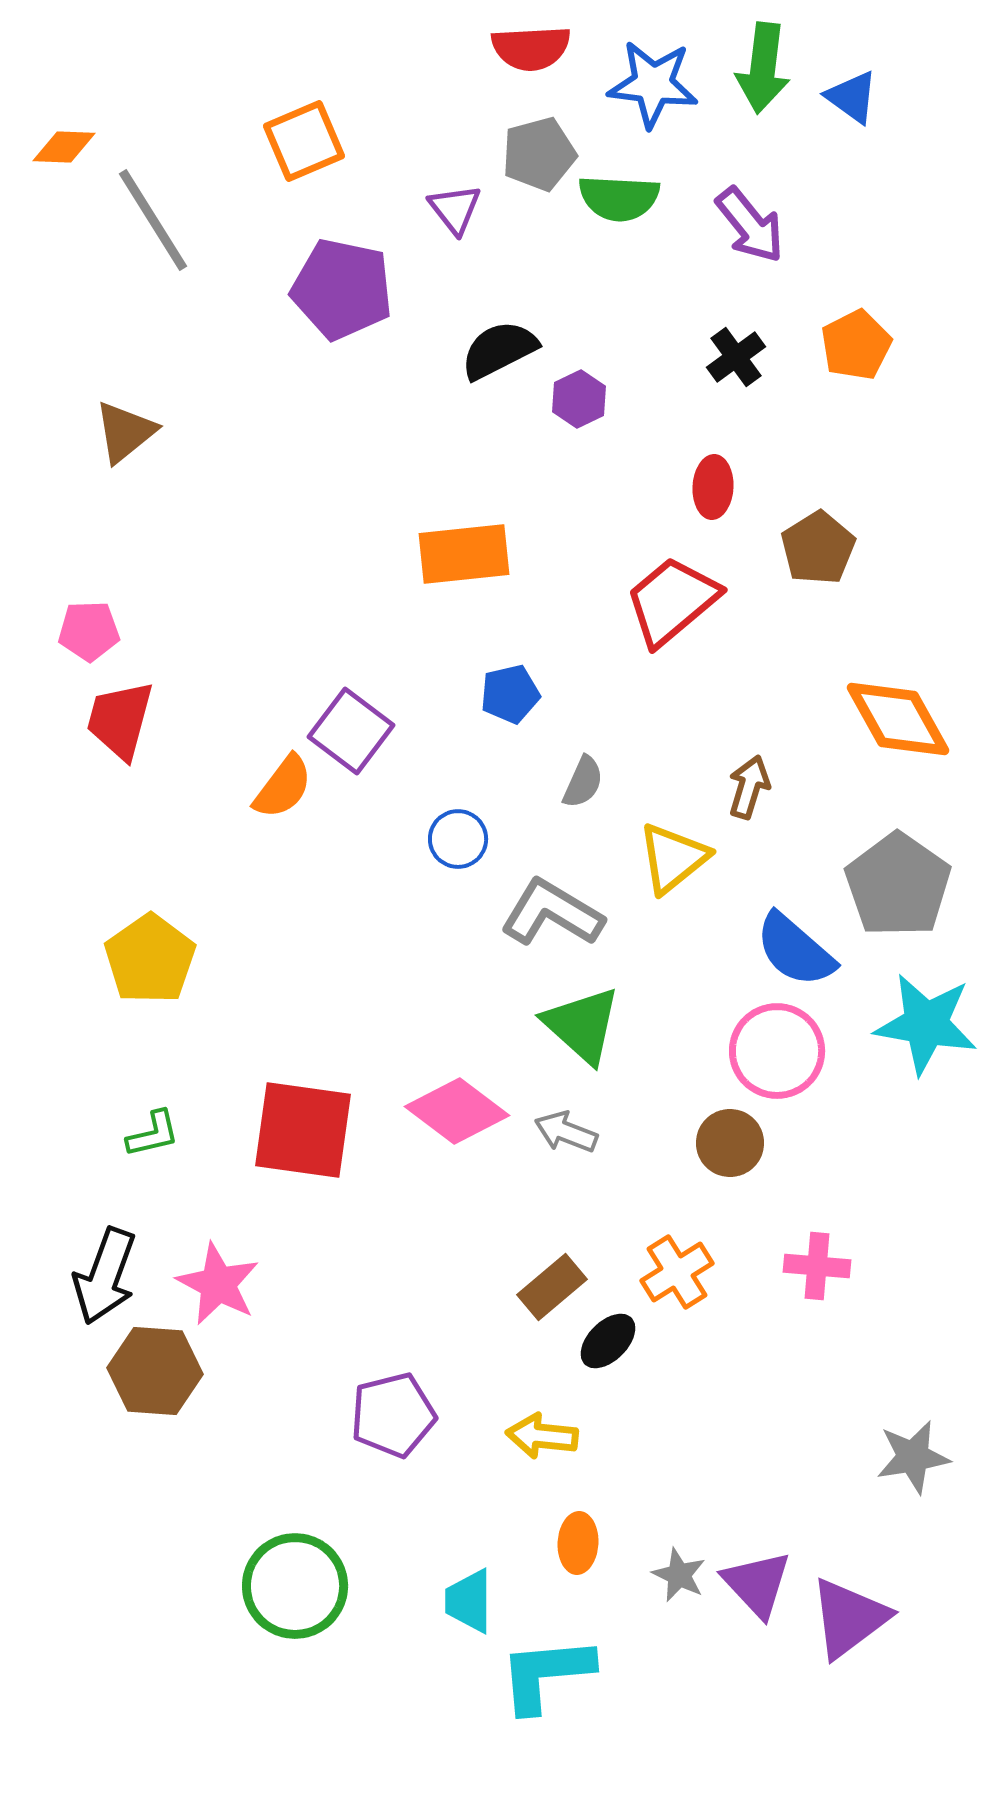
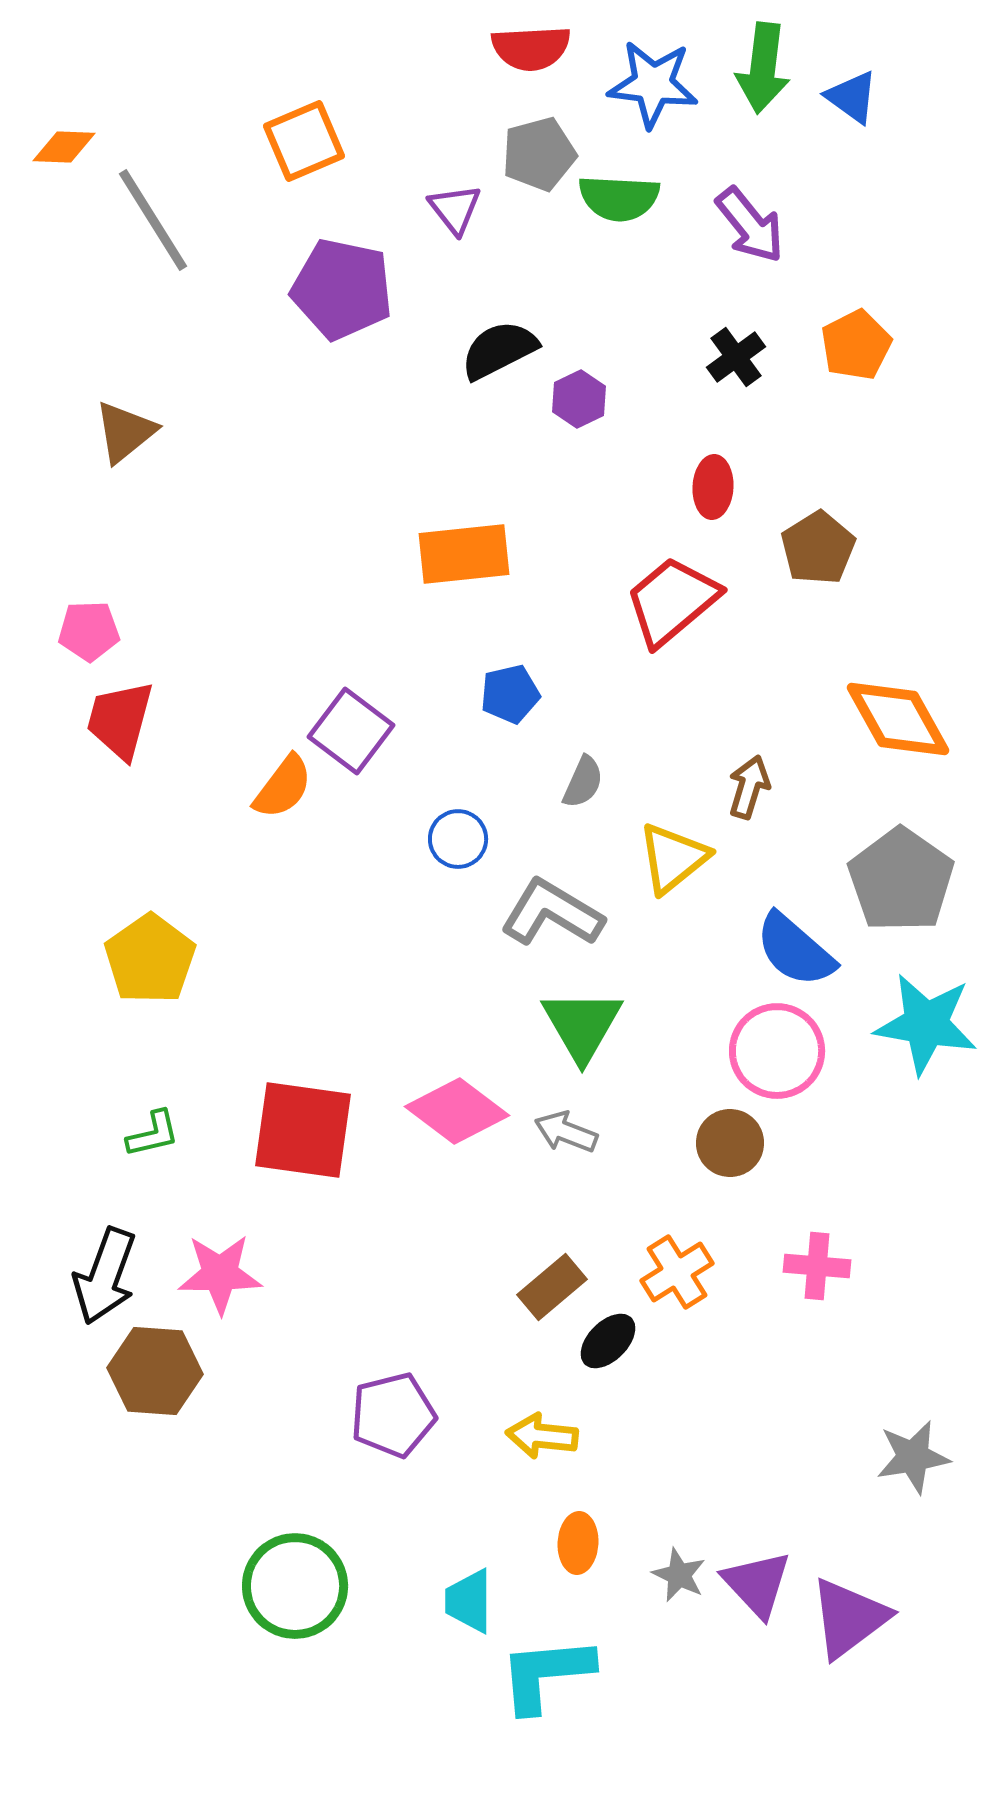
gray pentagon at (898, 885): moved 3 px right, 5 px up
green triangle at (582, 1025): rotated 18 degrees clockwise
pink star at (218, 1284): moved 2 px right, 10 px up; rotated 28 degrees counterclockwise
